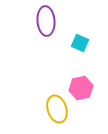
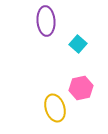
cyan square: moved 2 px left, 1 px down; rotated 18 degrees clockwise
yellow ellipse: moved 2 px left, 1 px up
